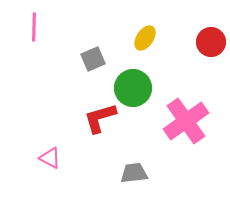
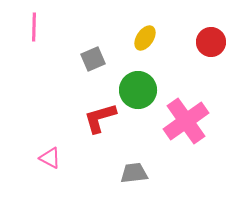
green circle: moved 5 px right, 2 px down
